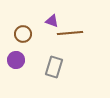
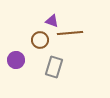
brown circle: moved 17 px right, 6 px down
